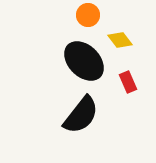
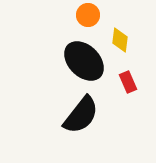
yellow diamond: rotated 45 degrees clockwise
